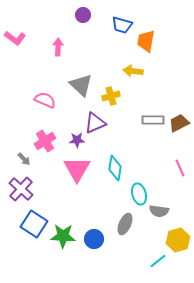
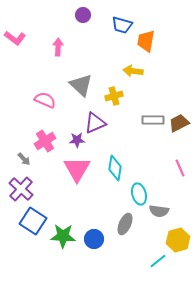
yellow cross: moved 3 px right
blue square: moved 1 px left, 3 px up
